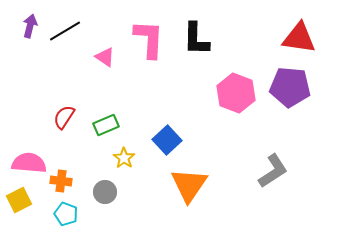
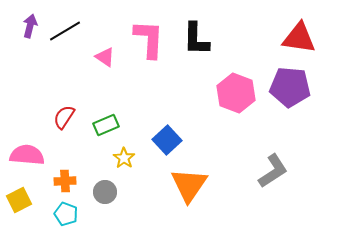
pink semicircle: moved 2 px left, 8 px up
orange cross: moved 4 px right; rotated 10 degrees counterclockwise
